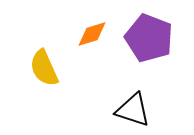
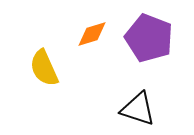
black triangle: moved 5 px right, 1 px up
